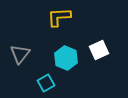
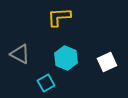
white square: moved 8 px right, 12 px down
gray triangle: rotated 40 degrees counterclockwise
